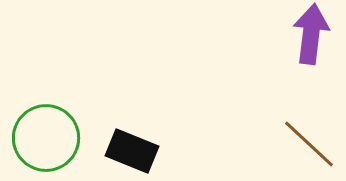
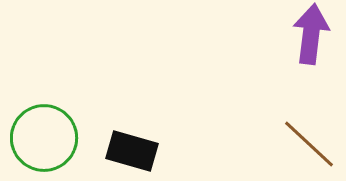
green circle: moved 2 px left
black rectangle: rotated 6 degrees counterclockwise
